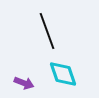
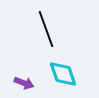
black line: moved 1 px left, 2 px up
